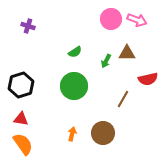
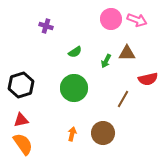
purple cross: moved 18 px right
green circle: moved 2 px down
red triangle: moved 1 px down; rotated 21 degrees counterclockwise
